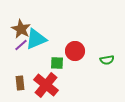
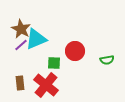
green square: moved 3 px left
